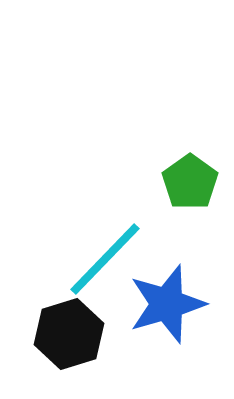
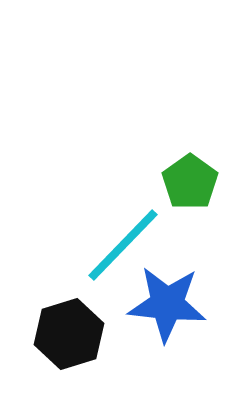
cyan line: moved 18 px right, 14 px up
blue star: rotated 22 degrees clockwise
